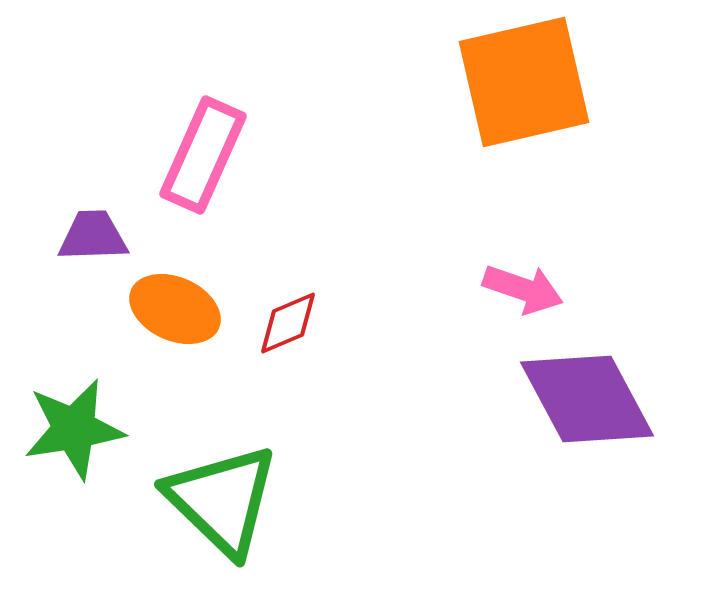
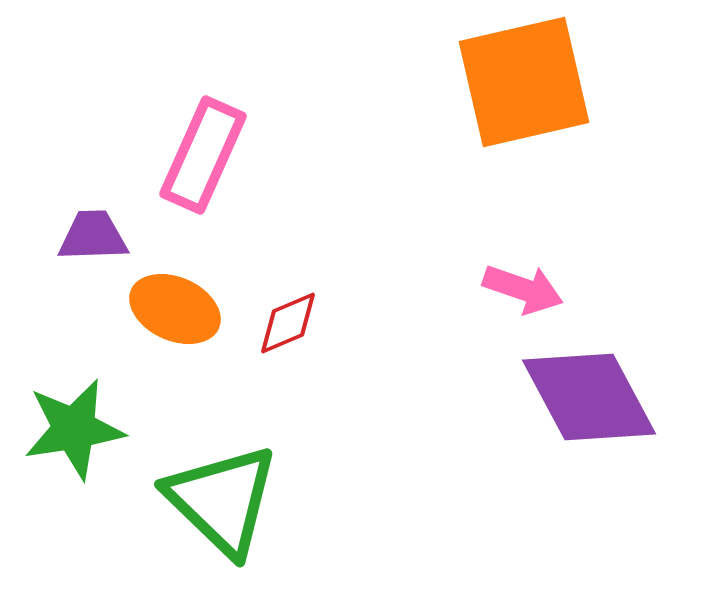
purple diamond: moved 2 px right, 2 px up
